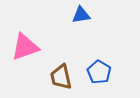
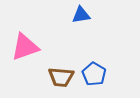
blue pentagon: moved 5 px left, 2 px down
brown trapezoid: rotated 72 degrees counterclockwise
